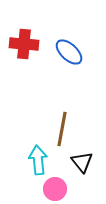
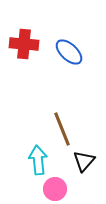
brown line: rotated 32 degrees counterclockwise
black triangle: moved 2 px right, 1 px up; rotated 20 degrees clockwise
